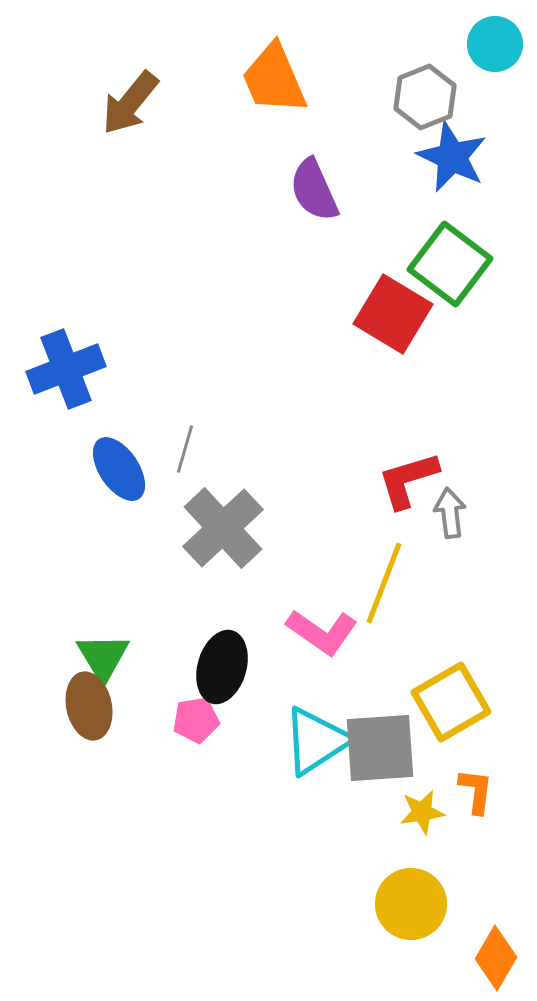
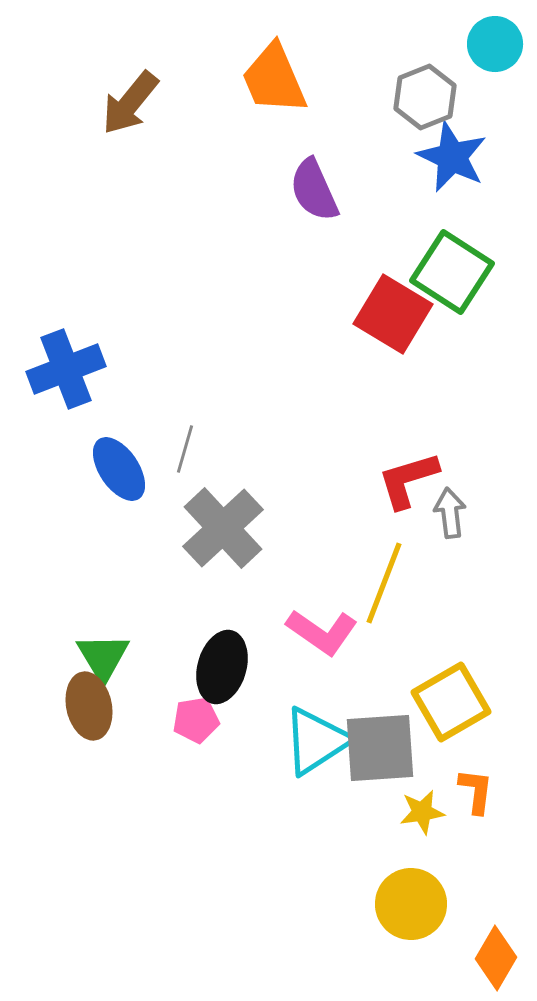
green square: moved 2 px right, 8 px down; rotated 4 degrees counterclockwise
